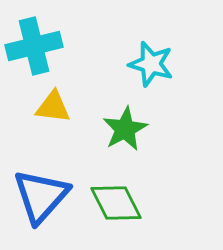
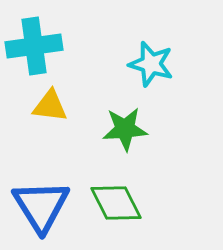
cyan cross: rotated 6 degrees clockwise
yellow triangle: moved 3 px left, 1 px up
green star: rotated 24 degrees clockwise
blue triangle: moved 10 px down; rotated 14 degrees counterclockwise
